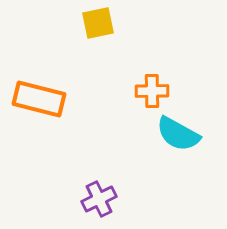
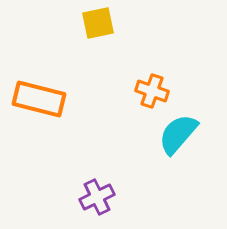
orange cross: rotated 20 degrees clockwise
cyan semicircle: rotated 102 degrees clockwise
purple cross: moved 2 px left, 2 px up
